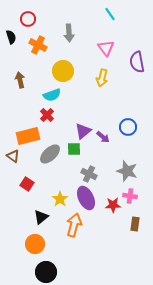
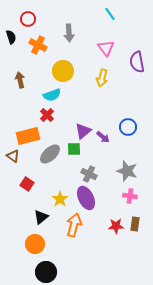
red star: moved 3 px right, 21 px down
